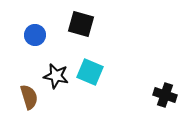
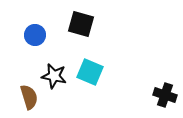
black star: moved 2 px left
